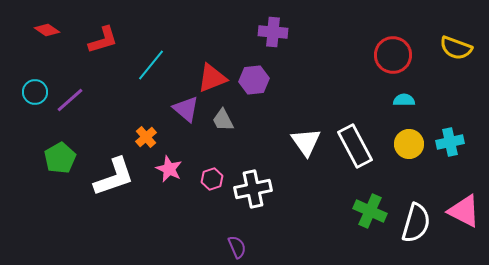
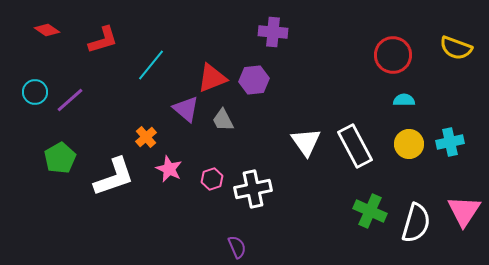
pink triangle: rotated 36 degrees clockwise
